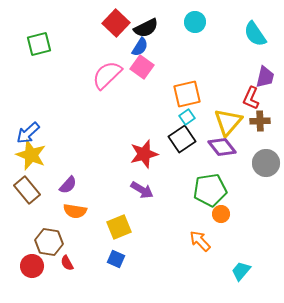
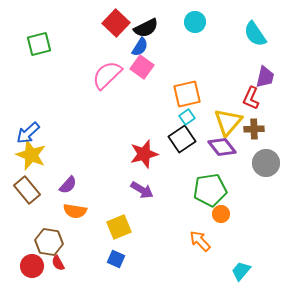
brown cross: moved 6 px left, 8 px down
red semicircle: moved 9 px left
